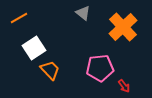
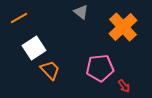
gray triangle: moved 2 px left, 1 px up
